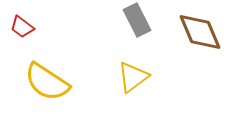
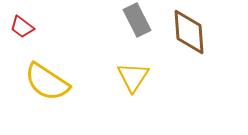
brown diamond: moved 11 px left; rotated 18 degrees clockwise
yellow triangle: rotated 20 degrees counterclockwise
